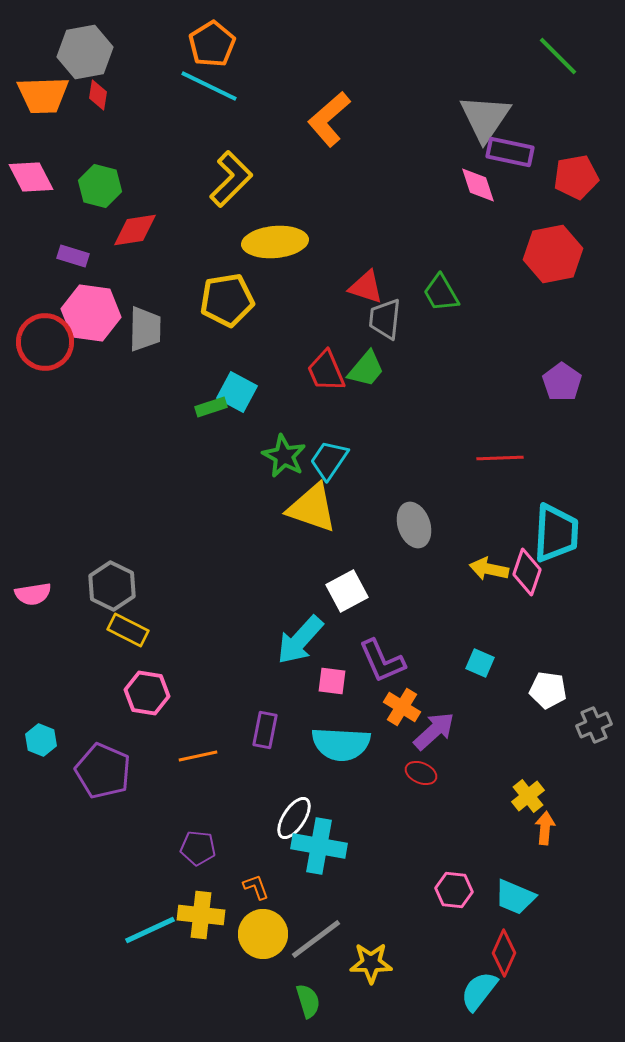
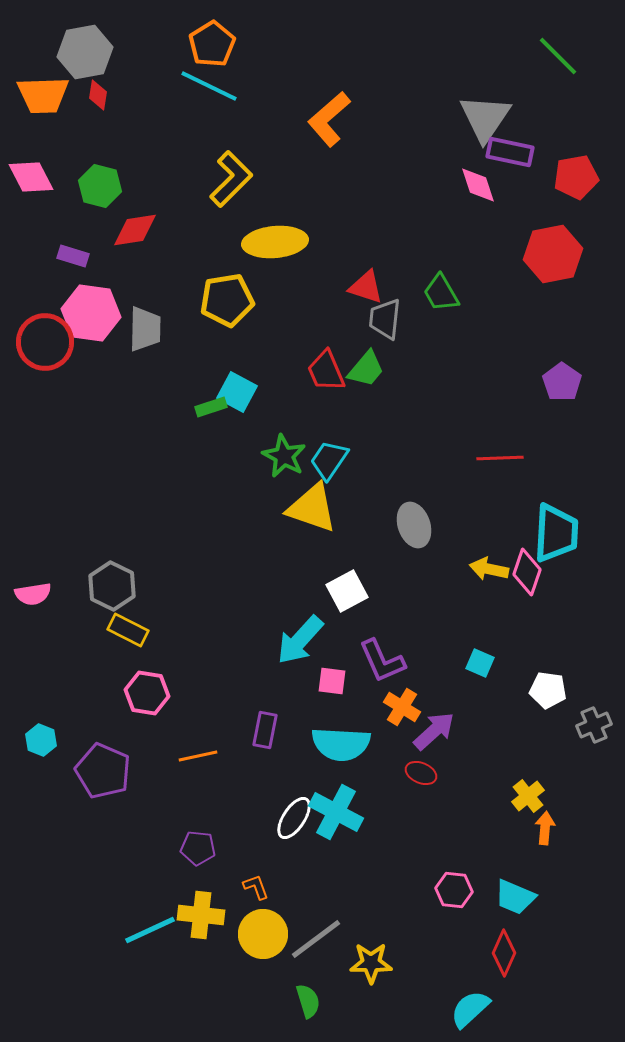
cyan cross at (319, 846): moved 17 px right, 34 px up; rotated 18 degrees clockwise
cyan semicircle at (479, 991): moved 9 px left, 18 px down; rotated 9 degrees clockwise
